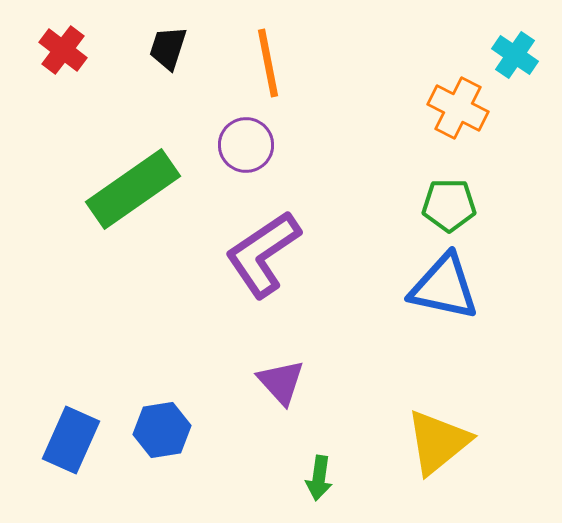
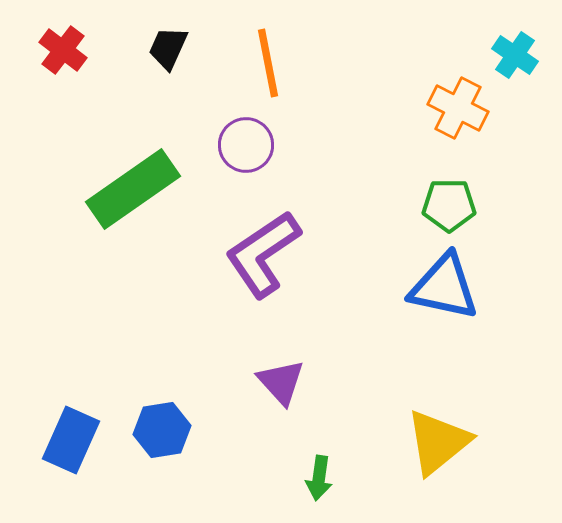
black trapezoid: rotated 6 degrees clockwise
